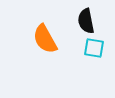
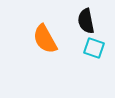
cyan square: rotated 10 degrees clockwise
